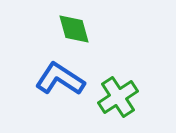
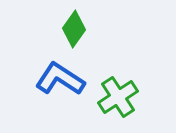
green diamond: rotated 51 degrees clockwise
